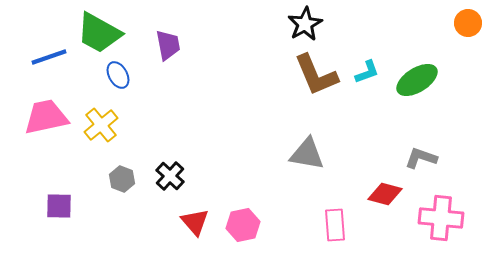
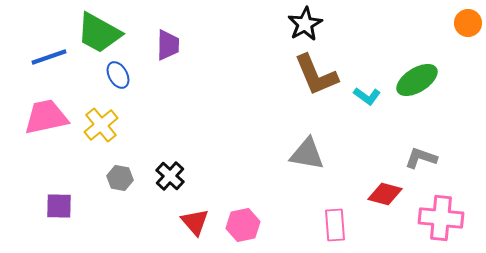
purple trapezoid: rotated 12 degrees clockwise
cyan L-shape: moved 24 px down; rotated 56 degrees clockwise
gray hexagon: moved 2 px left, 1 px up; rotated 10 degrees counterclockwise
